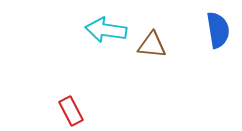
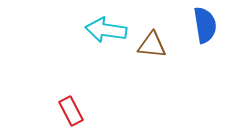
blue semicircle: moved 13 px left, 5 px up
